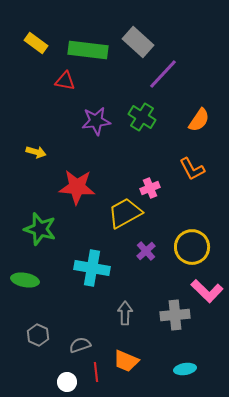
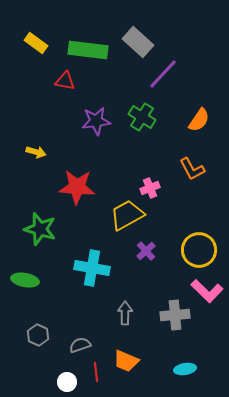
yellow trapezoid: moved 2 px right, 2 px down
yellow circle: moved 7 px right, 3 px down
